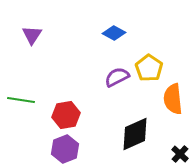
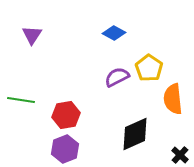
black cross: moved 1 px down
